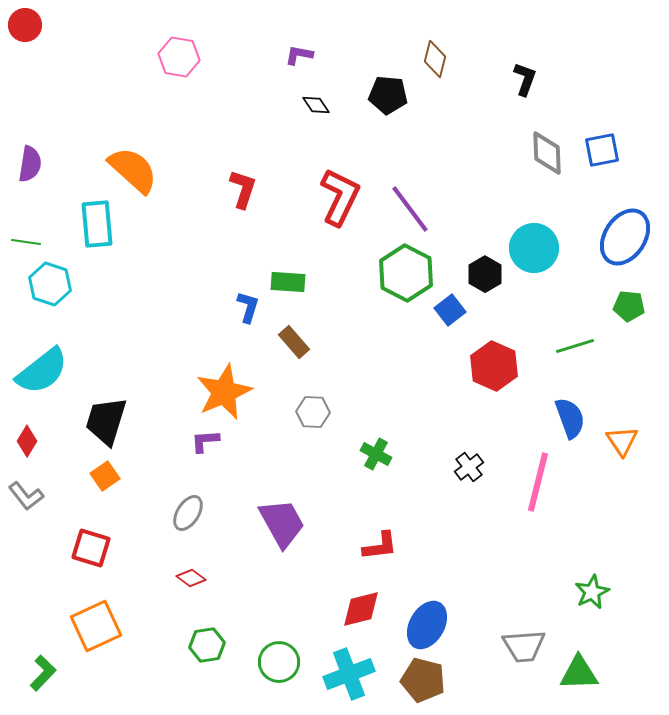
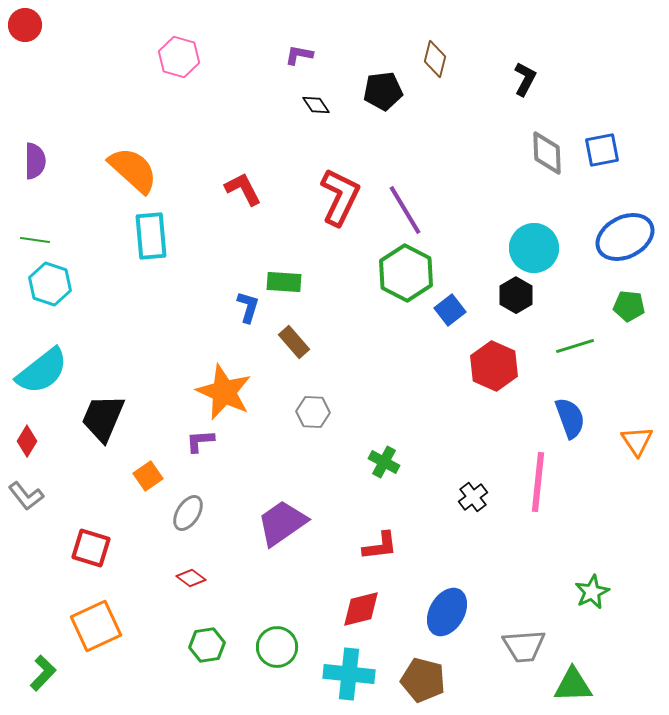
pink hexagon at (179, 57): rotated 6 degrees clockwise
black L-shape at (525, 79): rotated 8 degrees clockwise
black pentagon at (388, 95): moved 5 px left, 4 px up; rotated 12 degrees counterclockwise
purple semicircle at (30, 164): moved 5 px right, 3 px up; rotated 9 degrees counterclockwise
red L-shape at (243, 189): rotated 45 degrees counterclockwise
purple line at (410, 209): moved 5 px left, 1 px down; rotated 6 degrees clockwise
cyan rectangle at (97, 224): moved 54 px right, 12 px down
blue ellipse at (625, 237): rotated 30 degrees clockwise
green line at (26, 242): moved 9 px right, 2 px up
black hexagon at (485, 274): moved 31 px right, 21 px down
green rectangle at (288, 282): moved 4 px left
orange star at (224, 392): rotated 24 degrees counterclockwise
black trapezoid at (106, 421): moved 3 px left, 3 px up; rotated 6 degrees clockwise
purple L-shape at (205, 441): moved 5 px left
orange triangle at (622, 441): moved 15 px right
green cross at (376, 454): moved 8 px right, 8 px down
black cross at (469, 467): moved 4 px right, 30 px down
orange square at (105, 476): moved 43 px right
pink line at (538, 482): rotated 8 degrees counterclockwise
purple trapezoid at (282, 523): rotated 96 degrees counterclockwise
blue ellipse at (427, 625): moved 20 px right, 13 px up
green circle at (279, 662): moved 2 px left, 15 px up
green triangle at (579, 673): moved 6 px left, 12 px down
cyan cross at (349, 674): rotated 27 degrees clockwise
